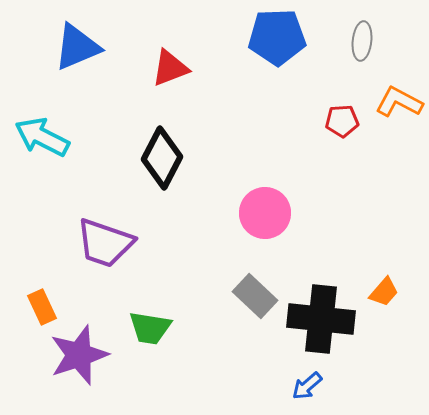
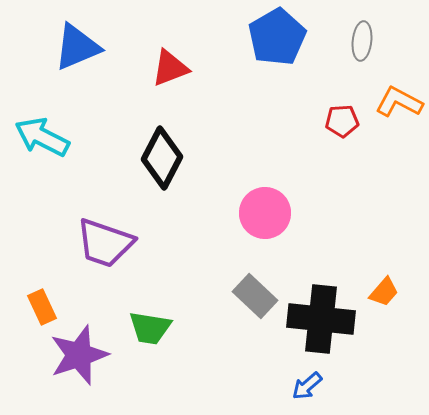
blue pentagon: rotated 28 degrees counterclockwise
